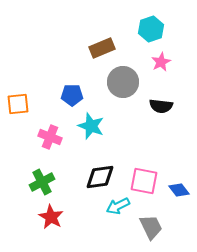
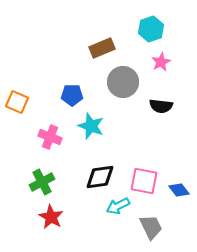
orange square: moved 1 px left, 2 px up; rotated 30 degrees clockwise
